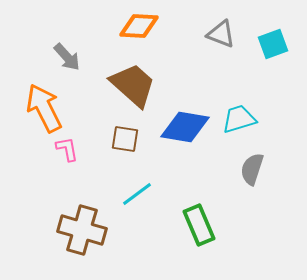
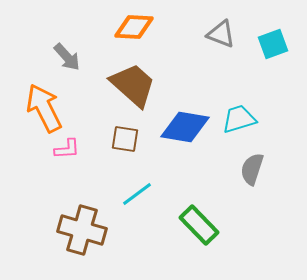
orange diamond: moved 5 px left, 1 px down
pink L-shape: rotated 96 degrees clockwise
green rectangle: rotated 21 degrees counterclockwise
